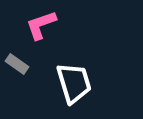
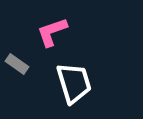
pink L-shape: moved 11 px right, 7 px down
